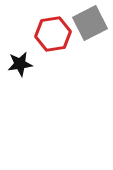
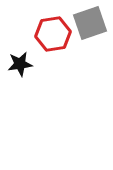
gray square: rotated 8 degrees clockwise
